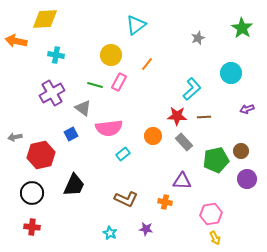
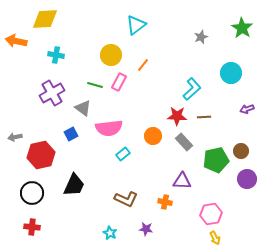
gray star: moved 3 px right, 1 px up
orange line: moved 4 px left, 1 px down
